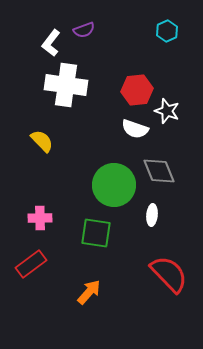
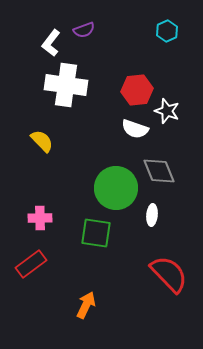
green circle: moved 2 px right, 3 px down
orange arrow: moved 3 px left, 13 px down; rotated 16 degrees counterclockwise
